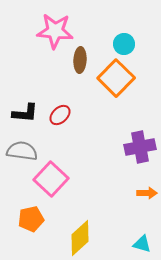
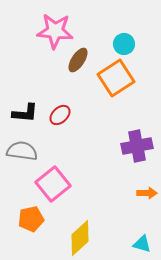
brown ellipse: moved 2 px left; rotated 30 degrees clockwise
orange square: rotated 12 degrees clockwise
purple cross: moved 3 px left, 1 px up
pink square: moved 2 px right, 5 px down; rotated 8 degrees clockwise
